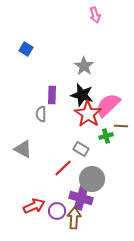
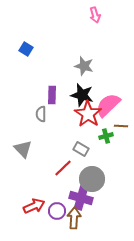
gray star: rotated 18 degrees counterclockwise
gray triangle: rotated 18 degrees clockwise
